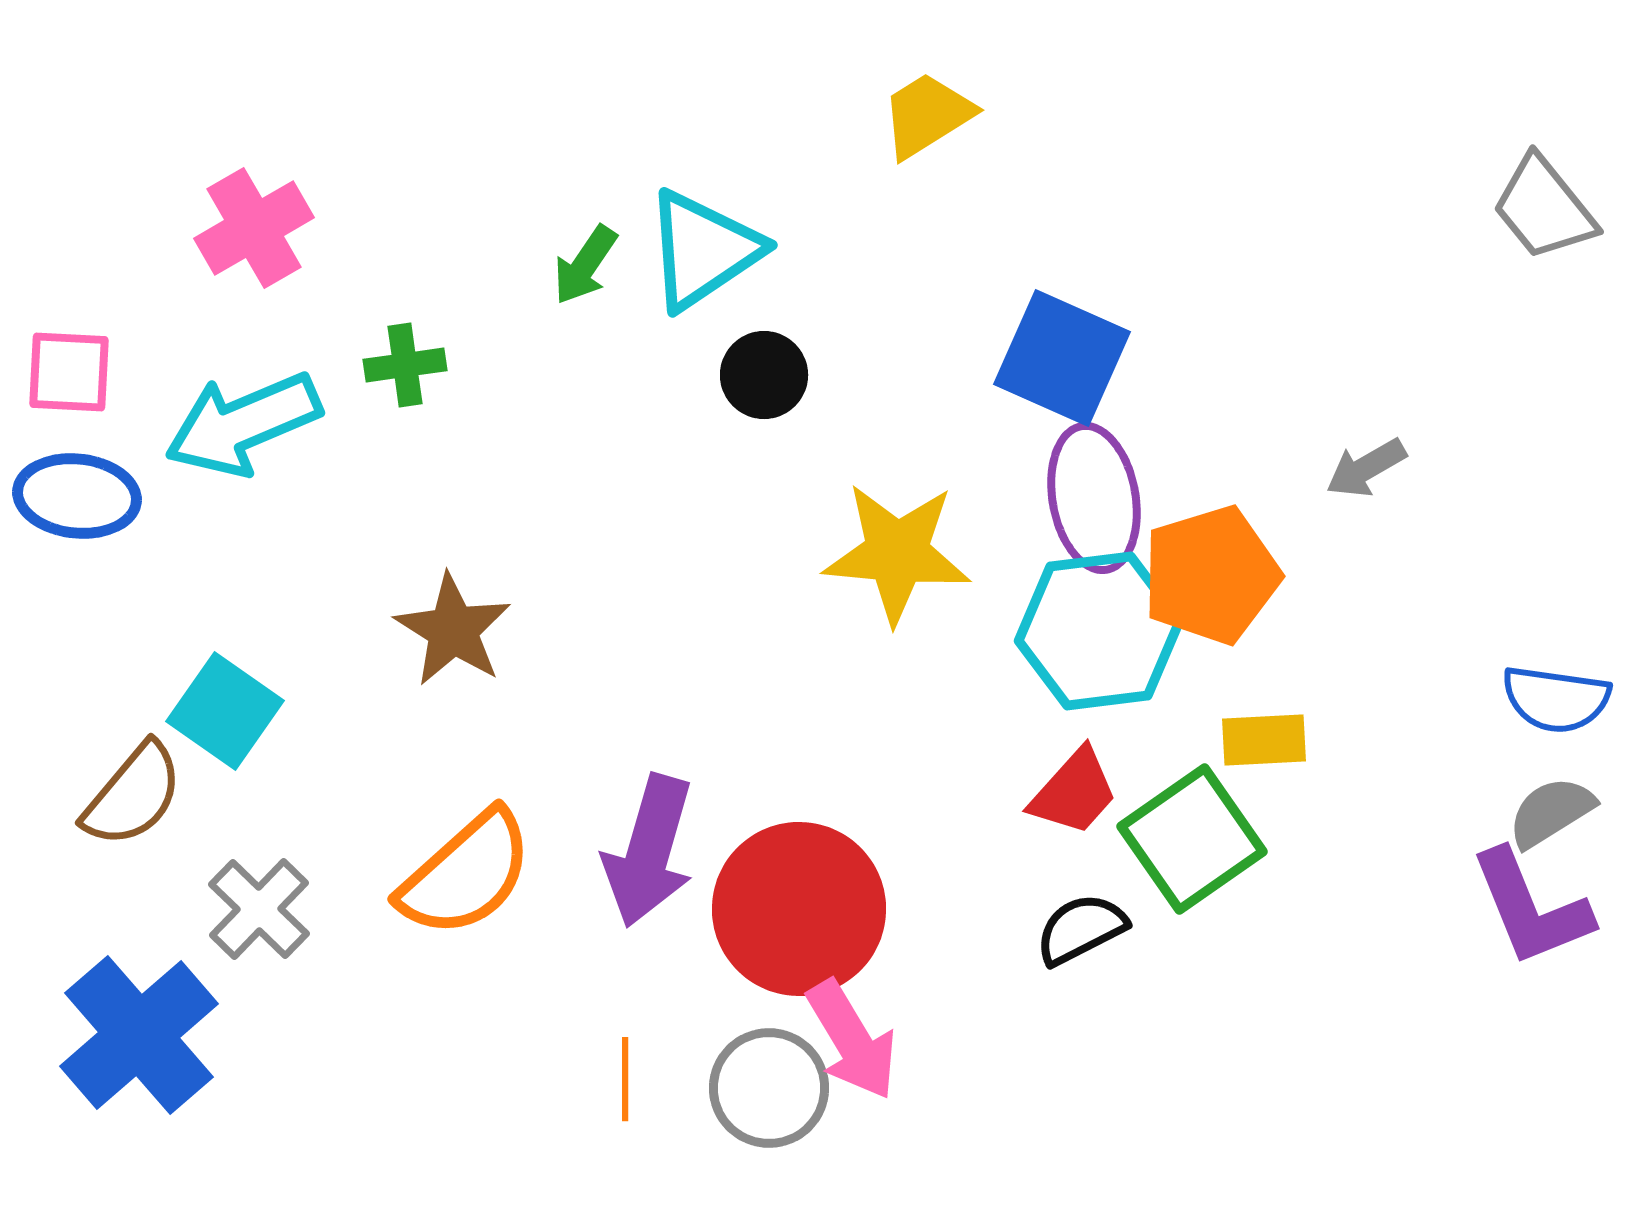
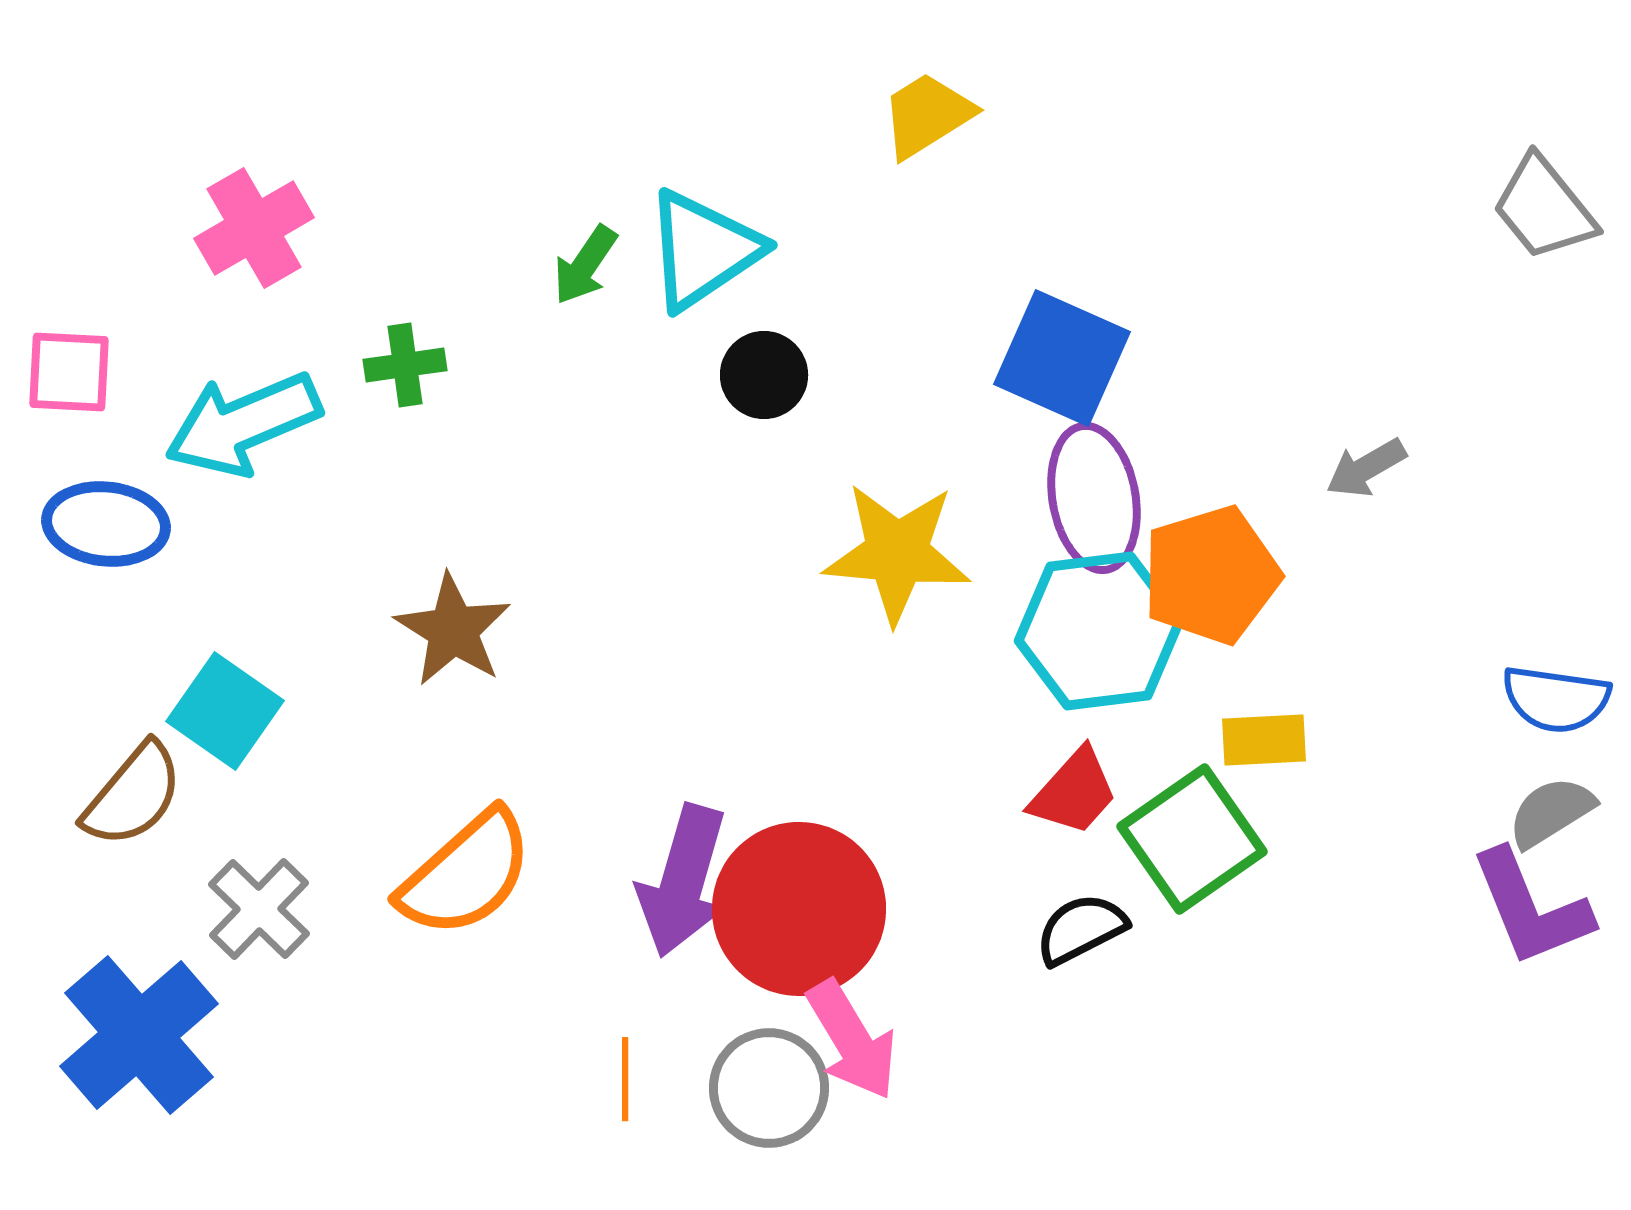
blue ellipse: moved 29 px right, 28 px down
purple arrow: moved 34 px right, 30 px down
